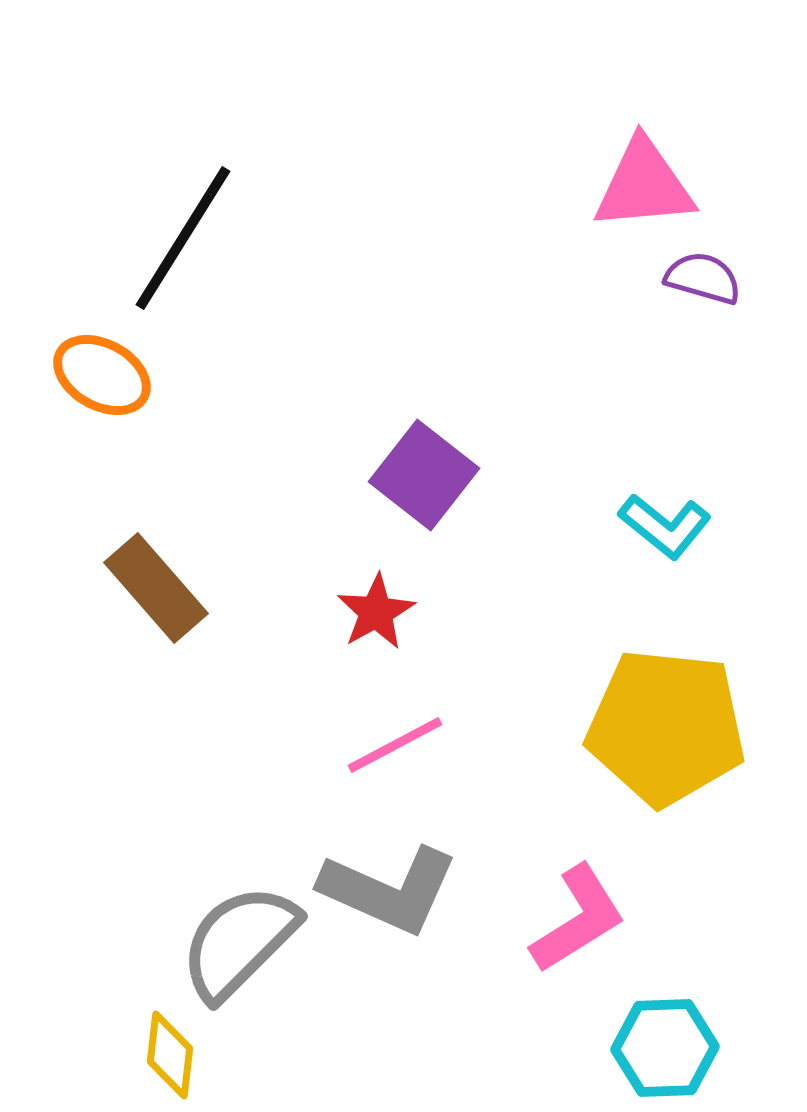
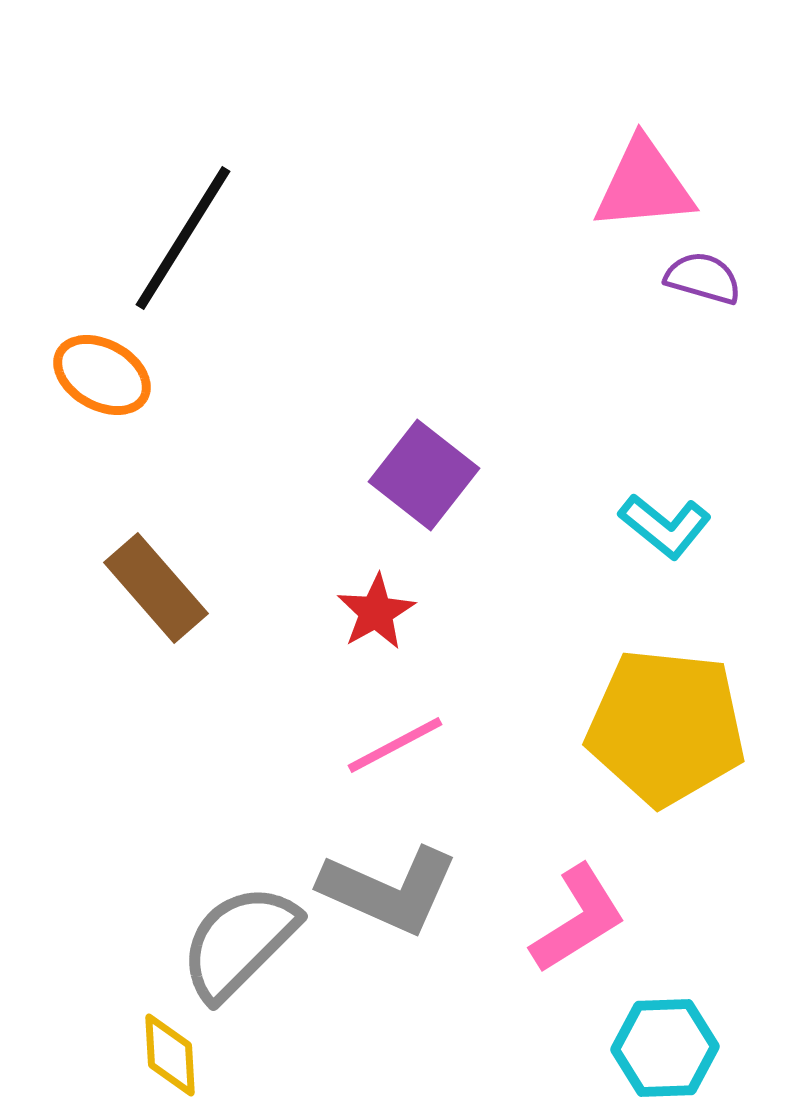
yellow diamond: rotated 10 degrees counterclockwise
